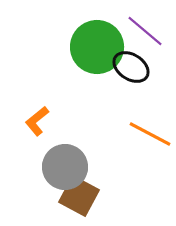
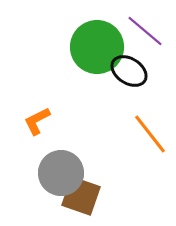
black ellipse: moved 2 px left, 4 px down
orange L-shape: rotated 12 degrees clockwise
orange line: rotated 24 degrees clockwise
gray circle: moved 4 px left, 6 px down
brown square: moved 2 px right; rotated 9 degrees counterclockwise
